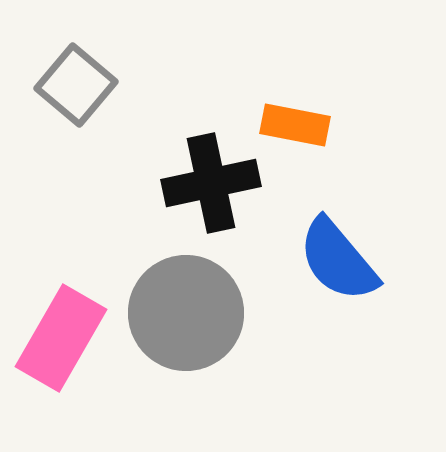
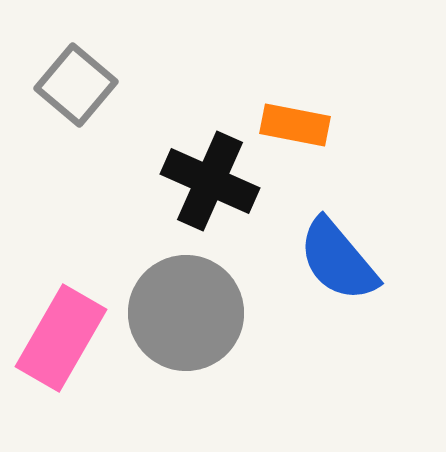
black cross: moved 1 px left, 2 px up; rotated 36 degrees clockwise
